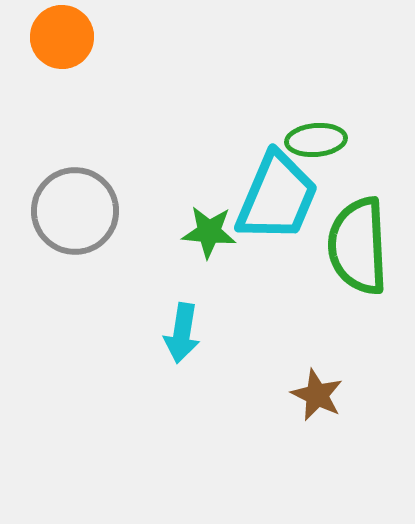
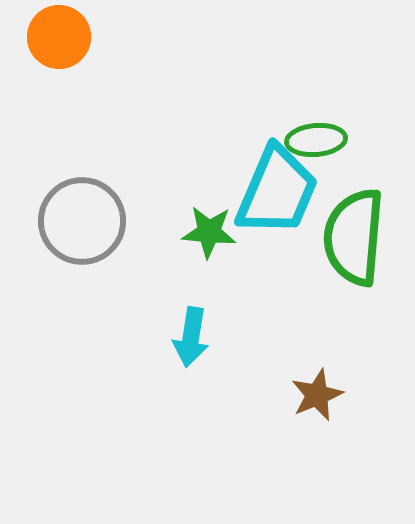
orange circle: moved 3 px left
cyan trapezoid: moved 6 px up
gray circle: moved 7 px right, 10 px down
green semicircle: moved 4 px left, 9 px up; rotated 8 degrees clockwise
cyan arrow: moved 9 px right, 4 px down
brown star: rotated 24 degrees clockwise
